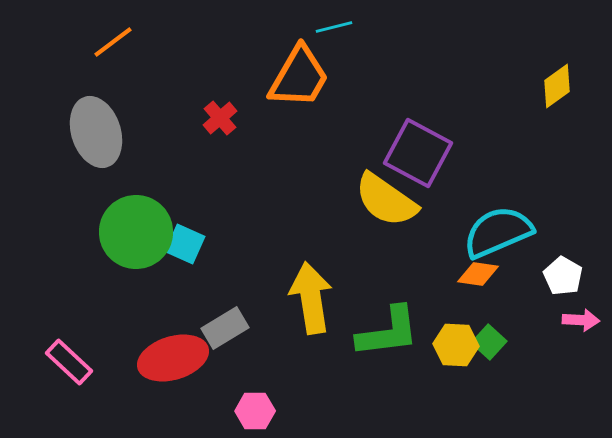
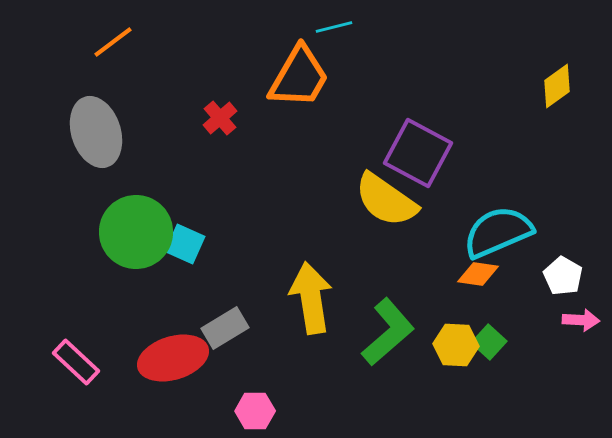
green L-shape: rotated 34 degrees counterclockwise
pink rectangle: moved 7 px right
